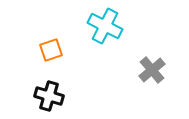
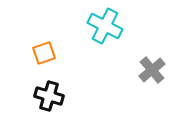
orange square: moved 7 px left, 3 px down
